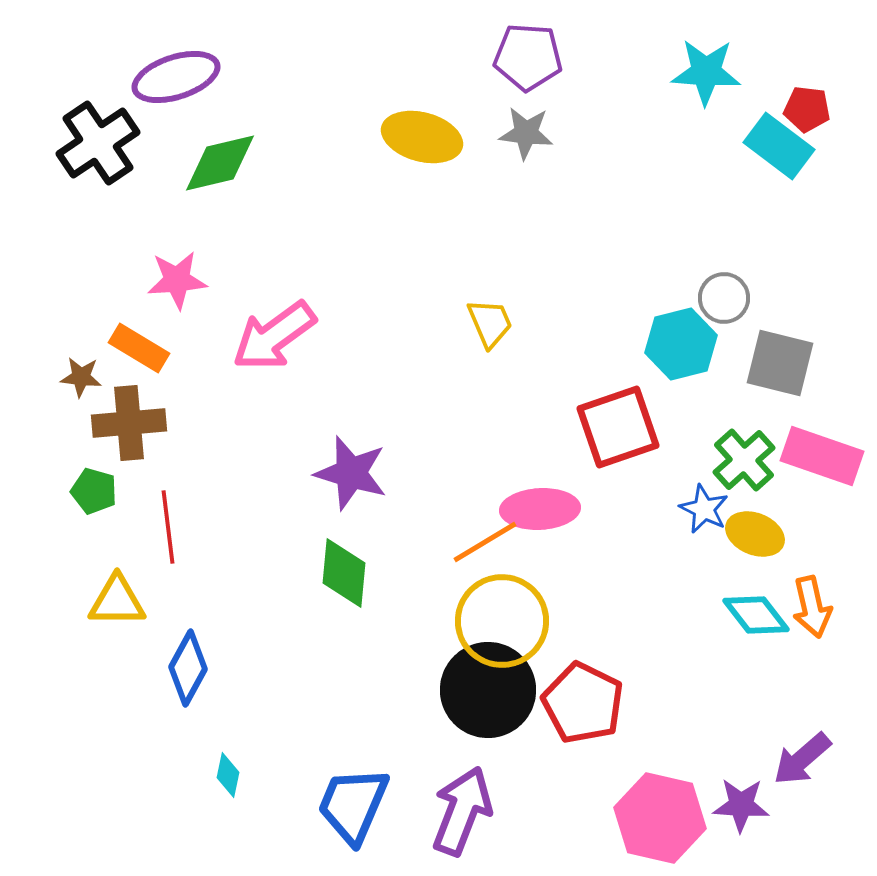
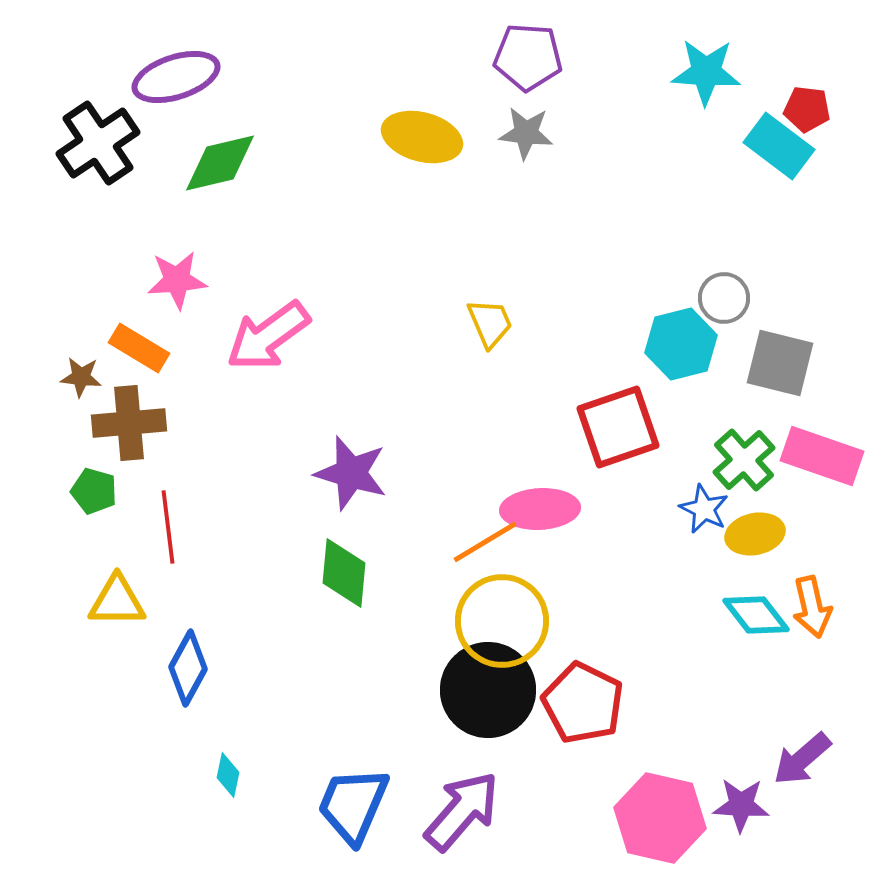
pink arrow at (274, 336): moved 6 px left
yellow ellipse at (755, 534): rotated 34 degrees counterclockwise
purple arrow at (462, 811): rotated 20 degrees clockwise
